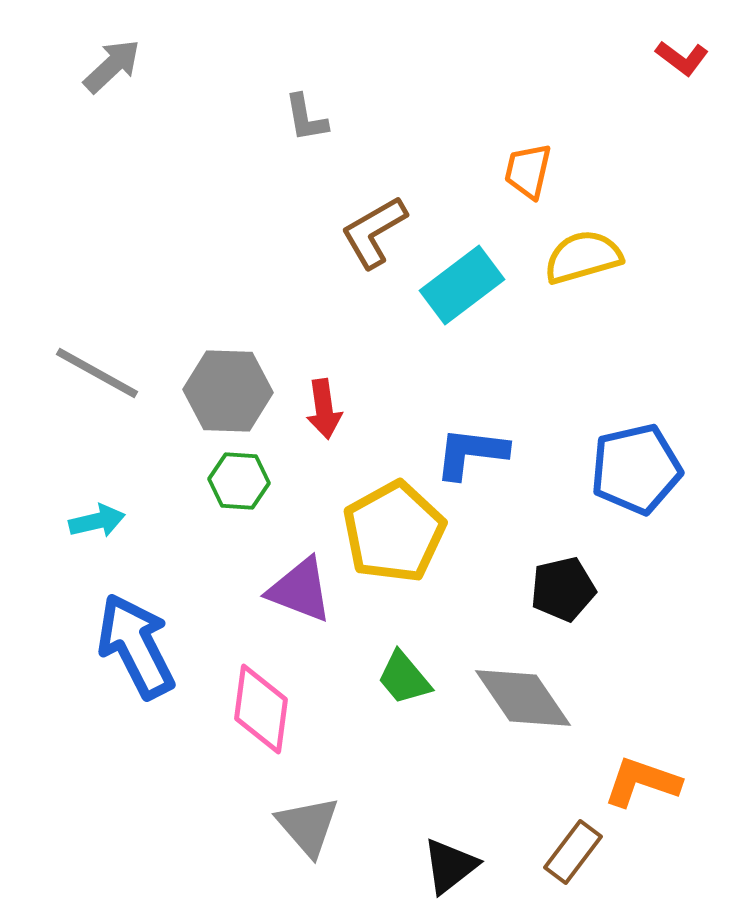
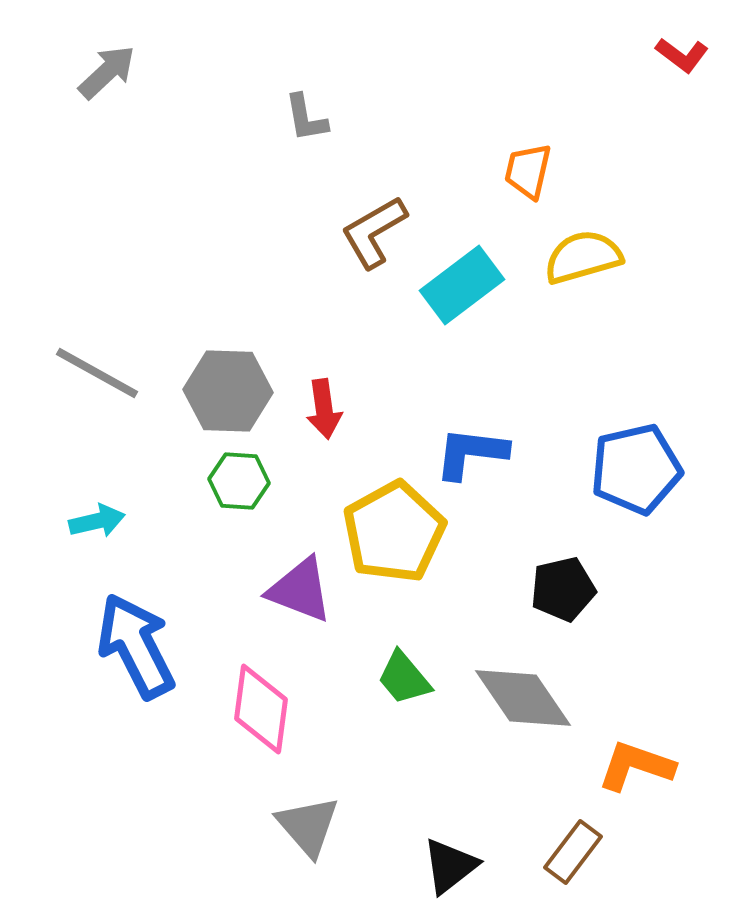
red L-shape: moved 3 px up
gray arrow: moved 5 px left, 6 px down
orange L-shape: moved 6 px left, 16 px up
